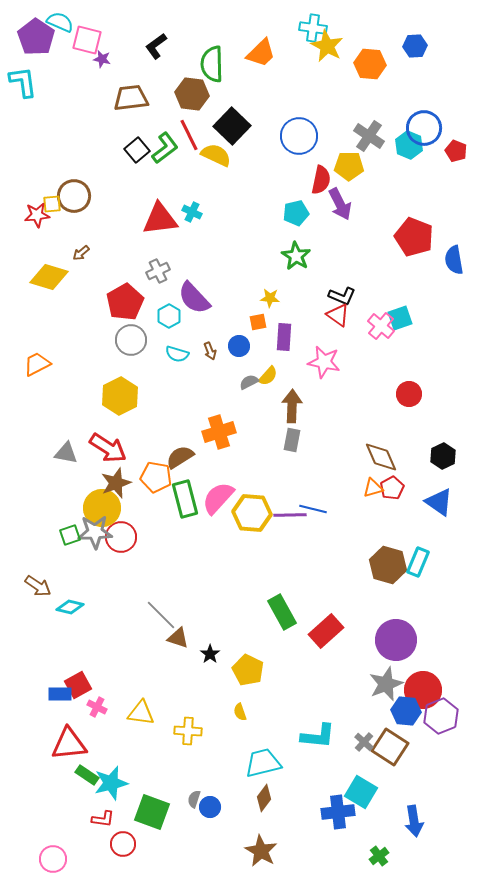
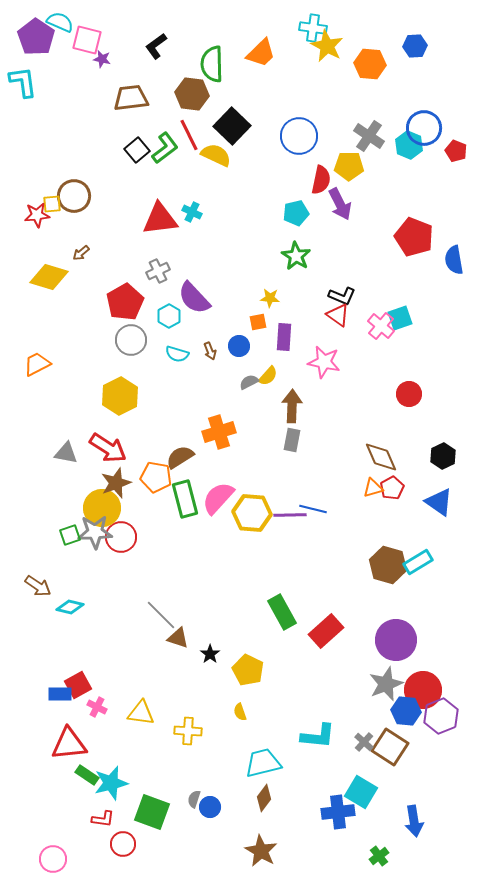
cyan rectangle at (418, 562): rotated 36 degrees clockwise
